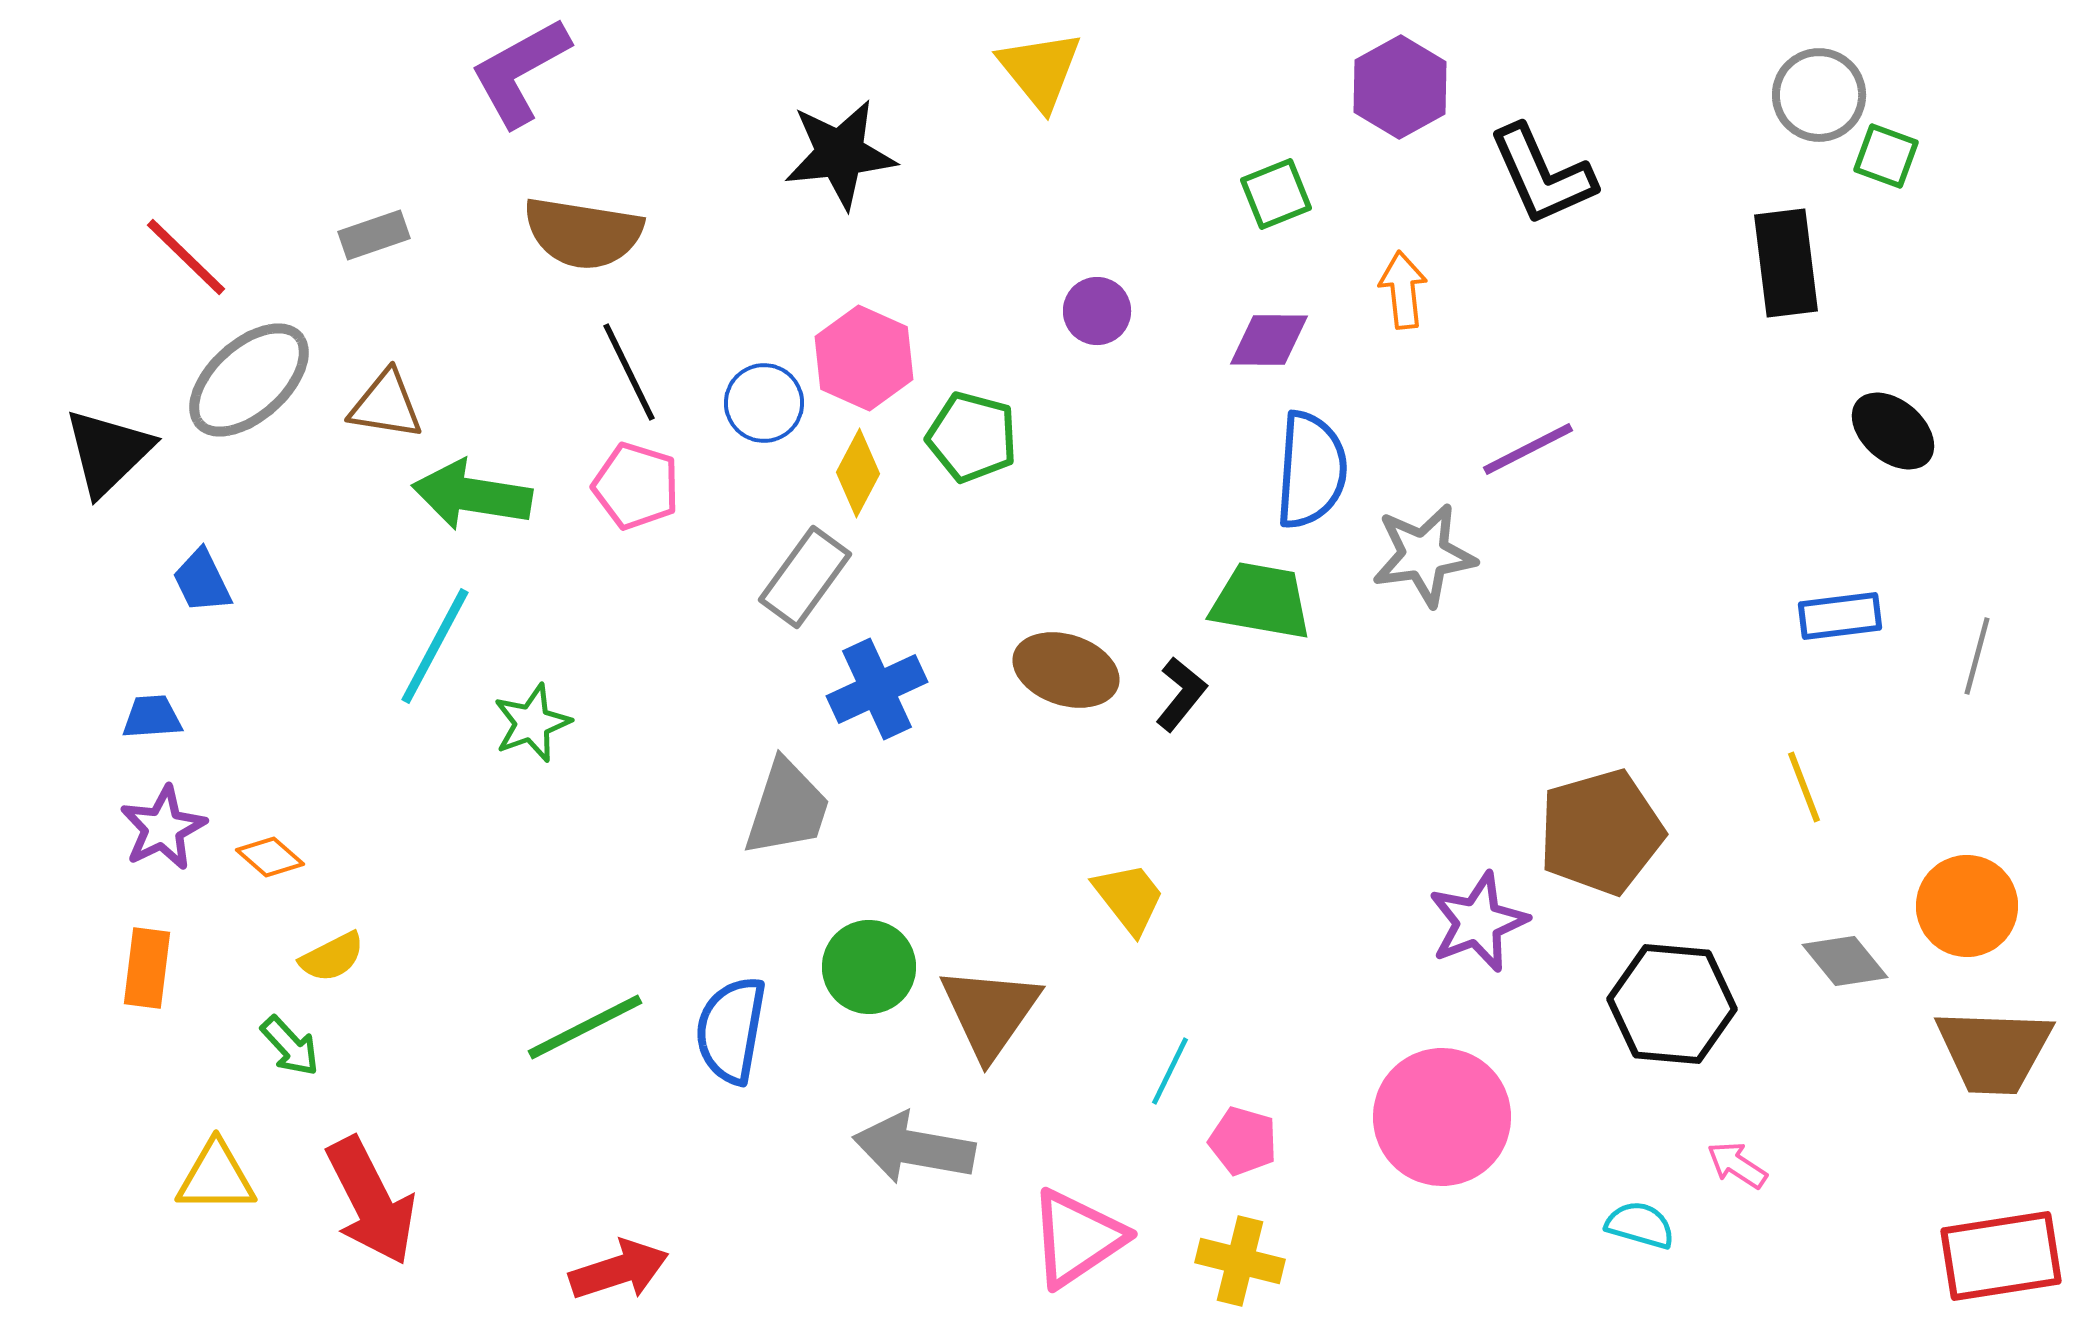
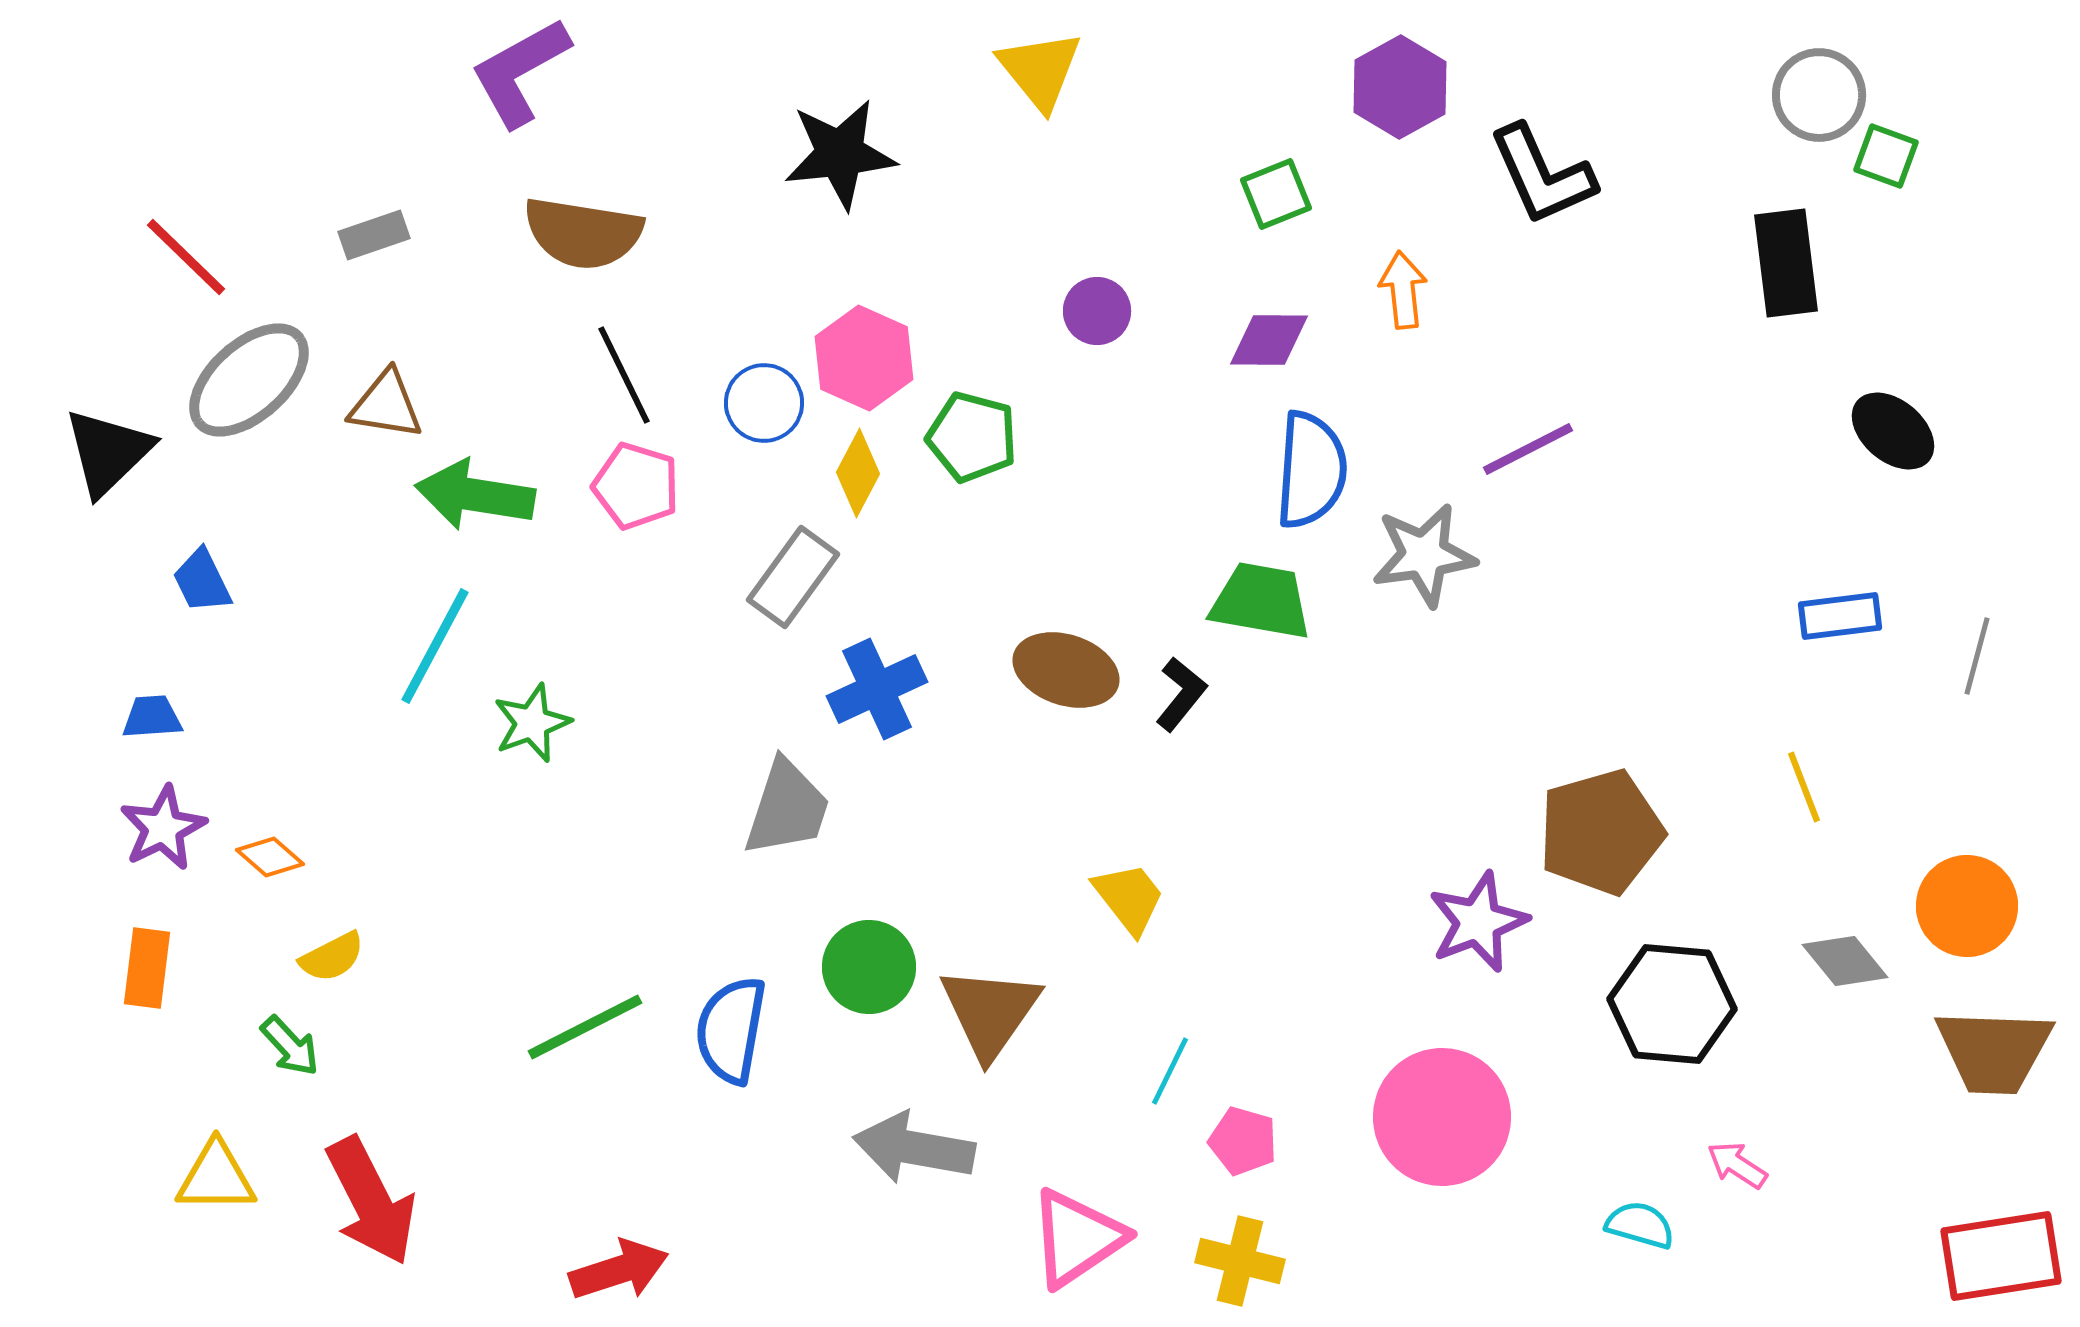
black line at (629, 372): moved 5 px left, 3 px down
green arrow at (472, 495): moved 3 px right
gray rectangle at (805, 577): moved 12 px left
